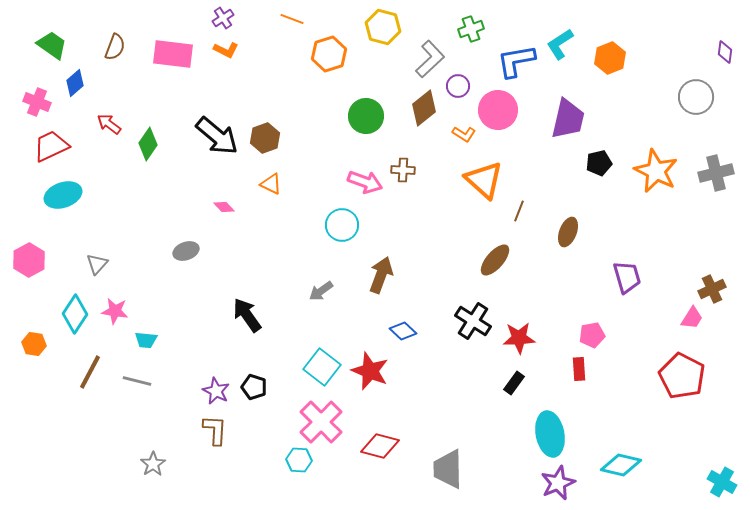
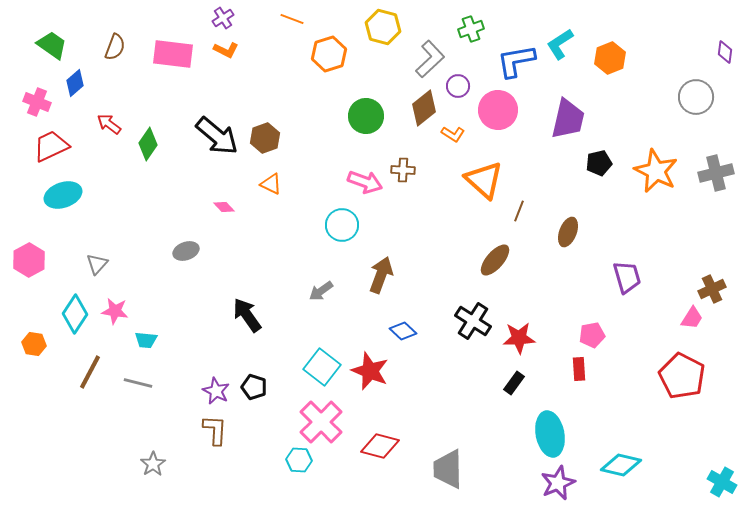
orange L-shape at (464, 134): moved 11 px left
gray line at (137, 381): moved 1 px right, 2 px down
